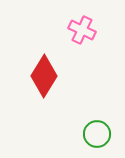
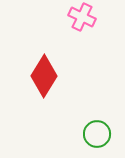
pink cross: moved 13 px up
